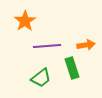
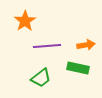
green rectangle: moved 6 px right; rotated 60 degrees counterclockwise
